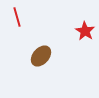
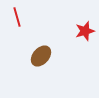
red star: rotated 24 degrees clockwise
